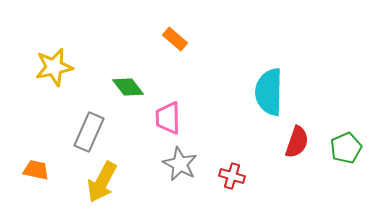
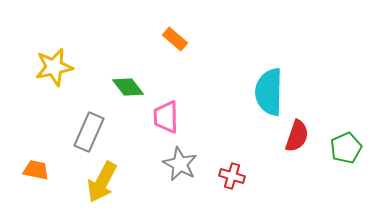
pink trapezoid: moved 2 px left, 1 px up
red semicircle: moved 6 px up
